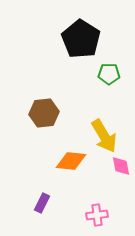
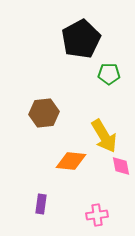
black pentagon: rotated 12 degrees clockwise
purple rectangle: moved 1 px left, 1 px down; rotated 18 degrees counterclockwise
